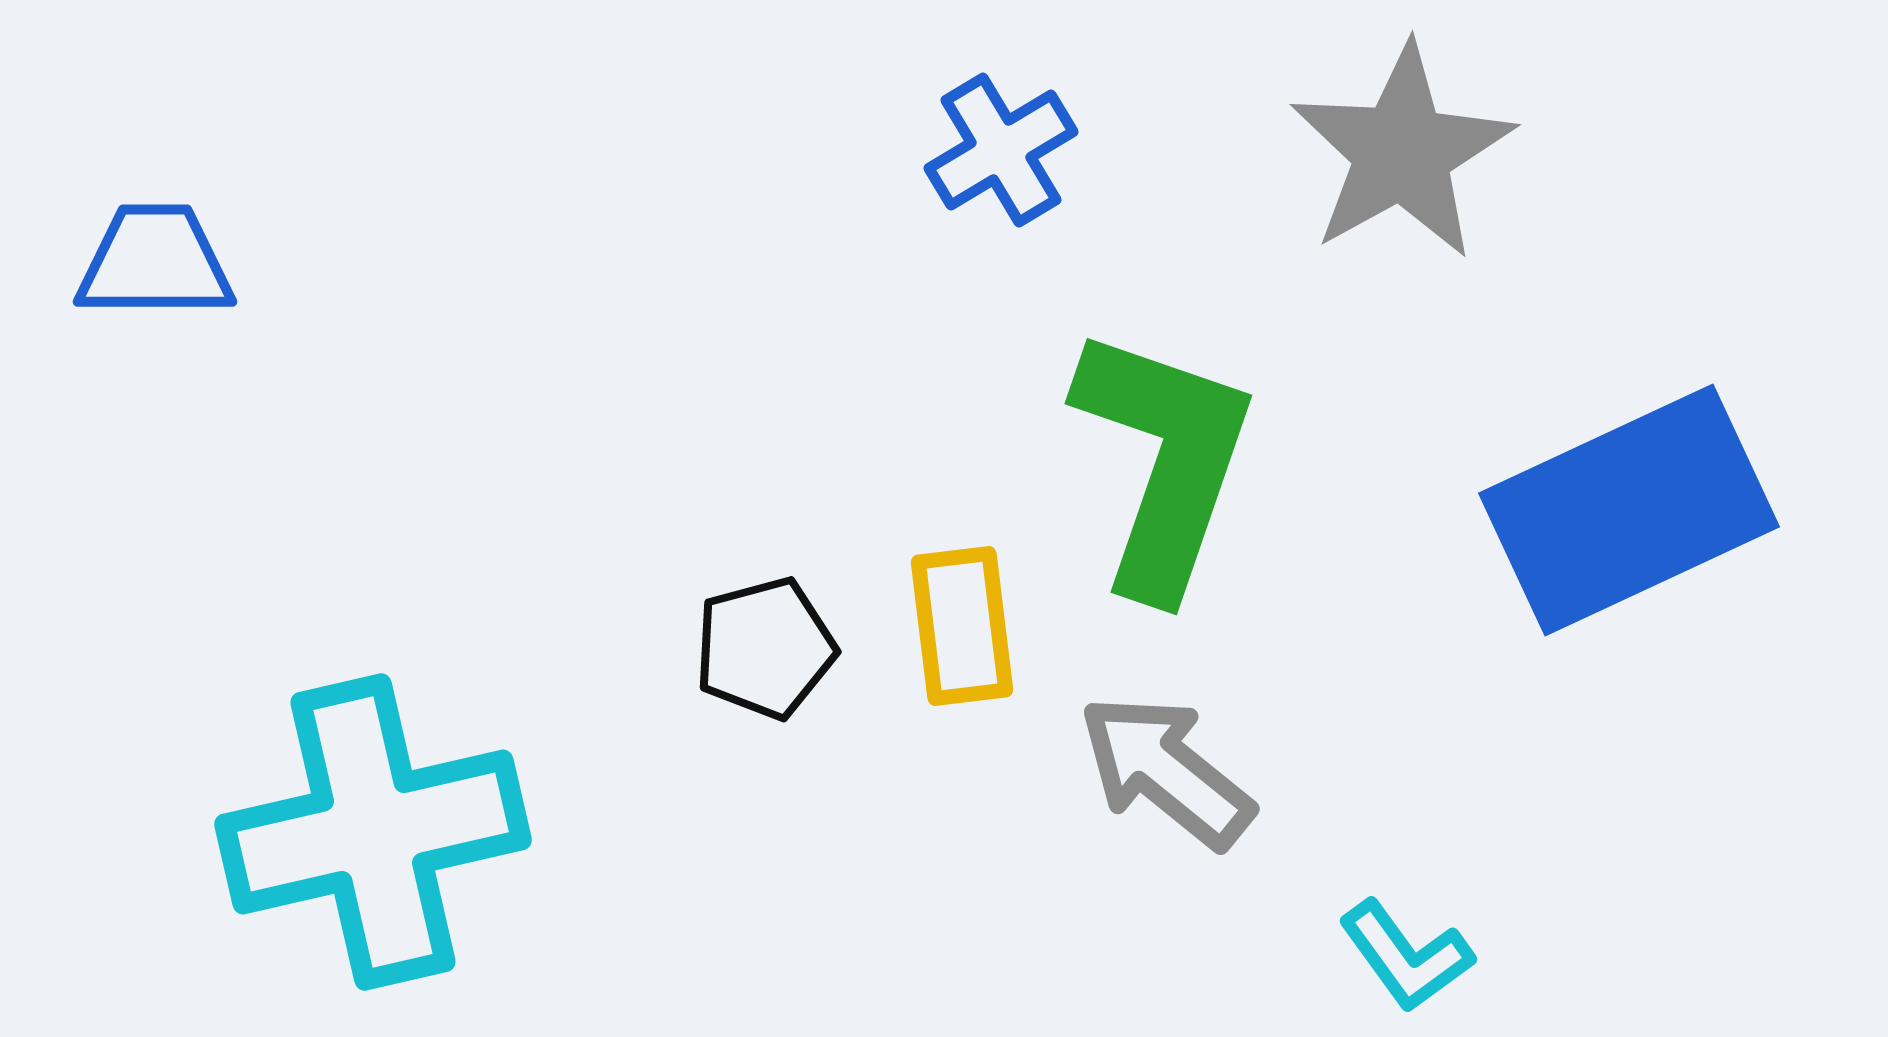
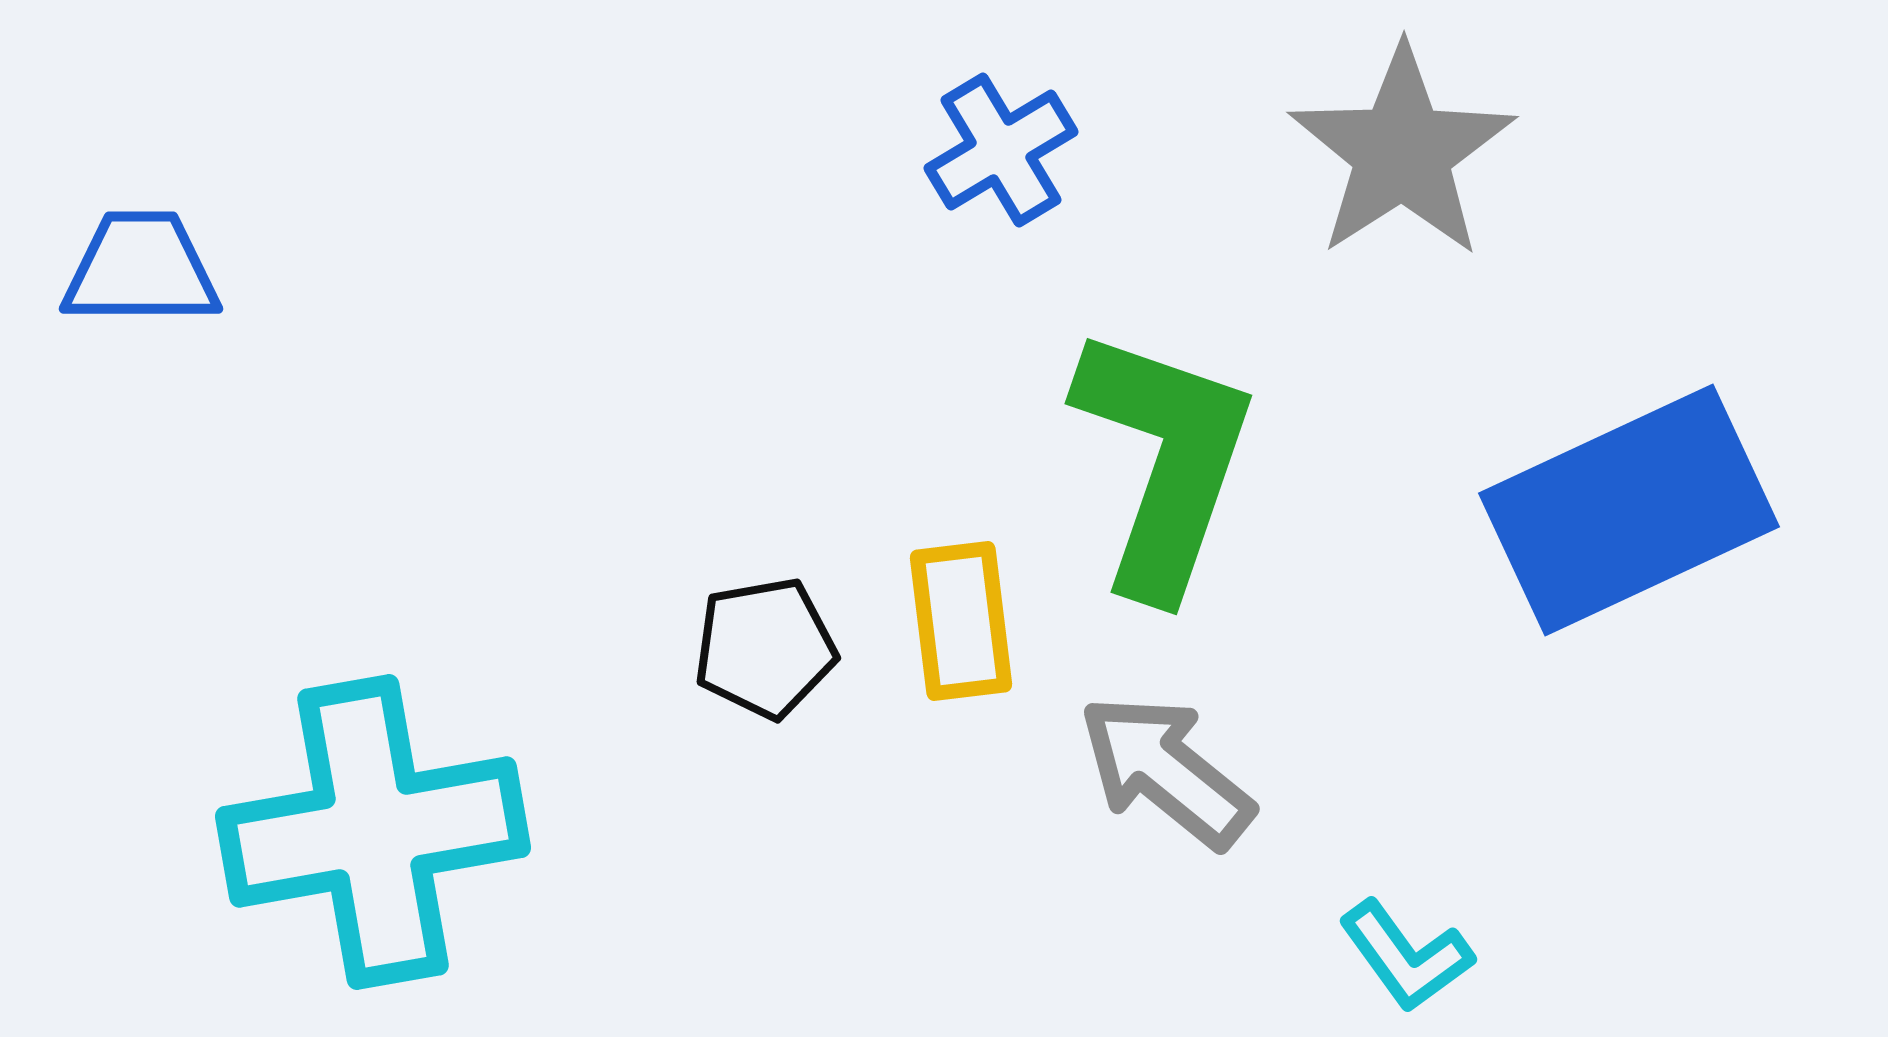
gray star: rotated 4 degrees counterclockwise
blue trapezoid: moved 14 px left, 7 px down
yellow rectangle: moved 1 px left, 5 px up
black pentagon: rotated 5 degrees clockwise
cyan cross: rotated 3 degrees clockwise
